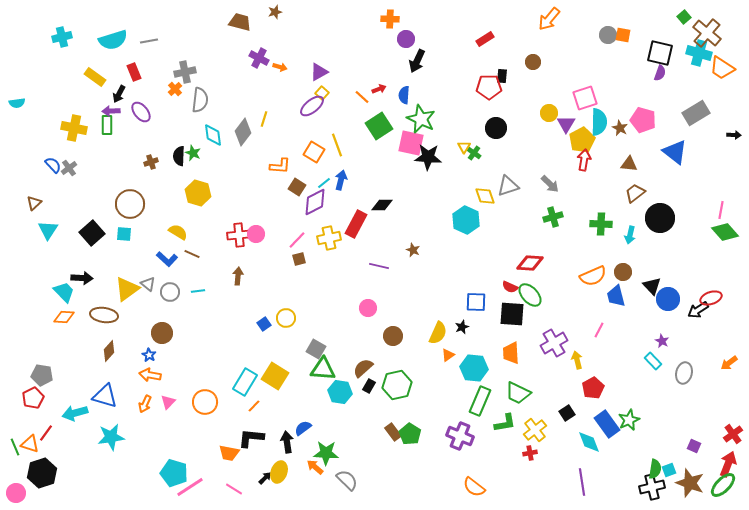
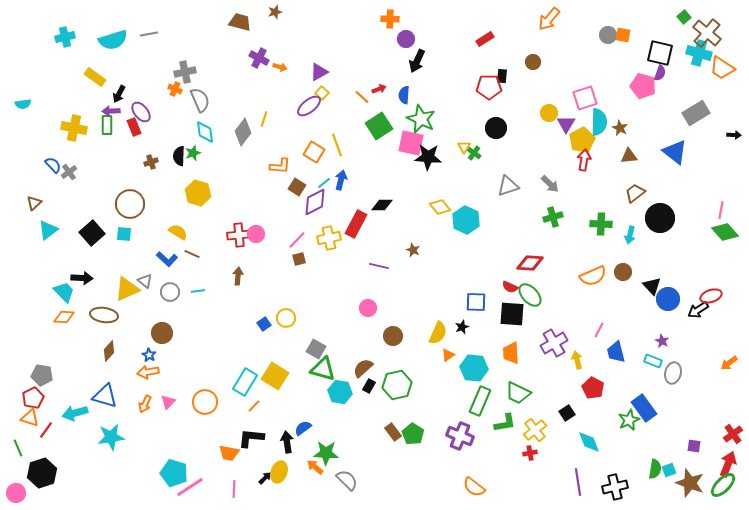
cyan cross at (62, 37): moved 3 px right
gray line at (149, 41): moved 7 px up
red rectangle at (134, 72): moved 55 px down
orange cross at (175, 89): rotated 24 degrees counterclockwise
gray semicircle at (200, 100): rotated 30 degrees counterclockwise
cyan semicircle at (17, 103): moved 6 px right, 1 px down
purple ellipse at (312, 106): moved 3 px left
pink pentagon at (643, 120): moved 34 px up
cyan diamond at (213, 135): moved 8 px left, 3 px up
green star at (193, 153): rotated 28 degrees clockwise
brown triangle at (629, 164): moved 8 px up; rotated 12 degrees counterclockwise
gray cross at (69, 168): moved 4 px down
yellow diamond at (485, 196): moved 45 px left, 11 px down; rotated 20 degrees counterclockwise
cyan triangle at (48, 230): rotated 20 degrees clockwise
gray triangle at (148, 284): moved 3 px left, 3 px up
yellow triangle at (127, 289): rotated 12 degrees clockwise
blue trapezoid at (616, 296): moved 56 px down
red ellipse at (711, 298): moved 2 px up
cyan rectangle at (653, 361): rotated 24 degrees counterclockwise
green triangle at (323, 369): rotated 12 degrees clockwise
gray ellipse at (684, 373): moved 11 px left
orange arrow at (150, 375): moved 2 px left, 3 px up; rotated 20 degrees counterclockwise
red pentagon at (593, 388): rotated 15 degrees counterclockwise
blue rectangle at (607, 424): moved 37 px right, 16 px up
red line at (46, 433): moved 3 px up
green pentagon at (410, 434): moved 3 px right
orange triangle at (30, 444): moved 26 px up
purple square at (694, 446): rotated 16 degrees counterclockwise
green line at (15, 447): moved 3 px right, 1 px down
purple line at (582, 482): moved 4 px left
black cross at (652, 487): moved 37 px left
pink line at (234, 489): rotated 60 degrees clockwise
